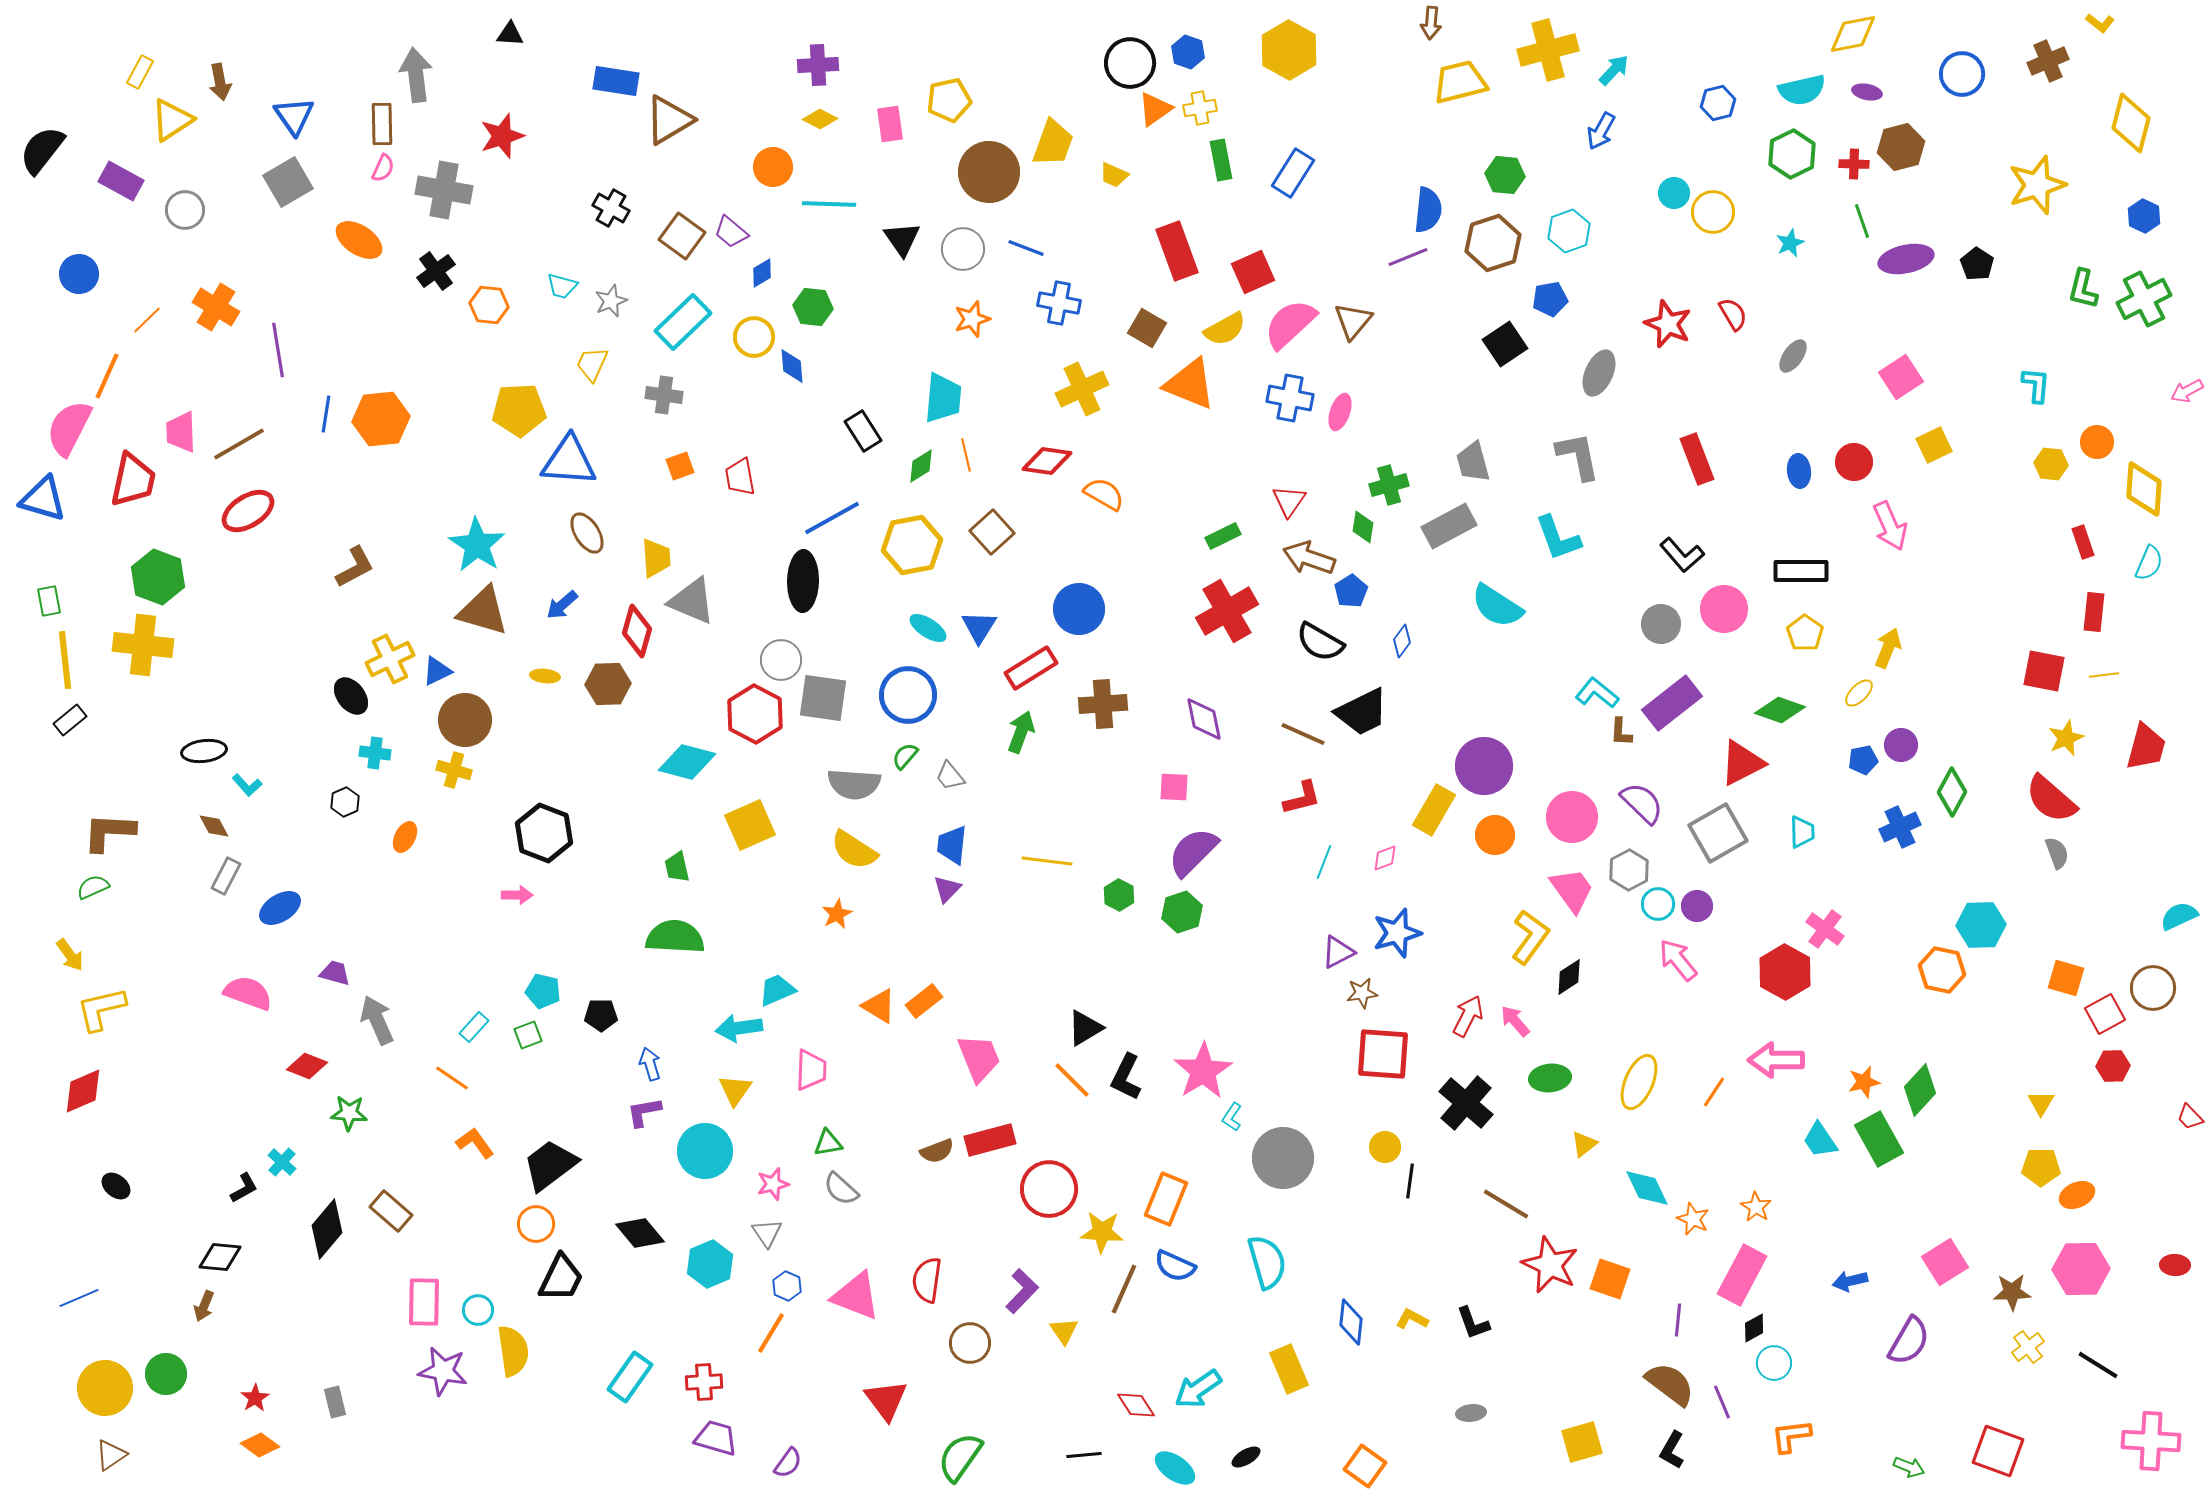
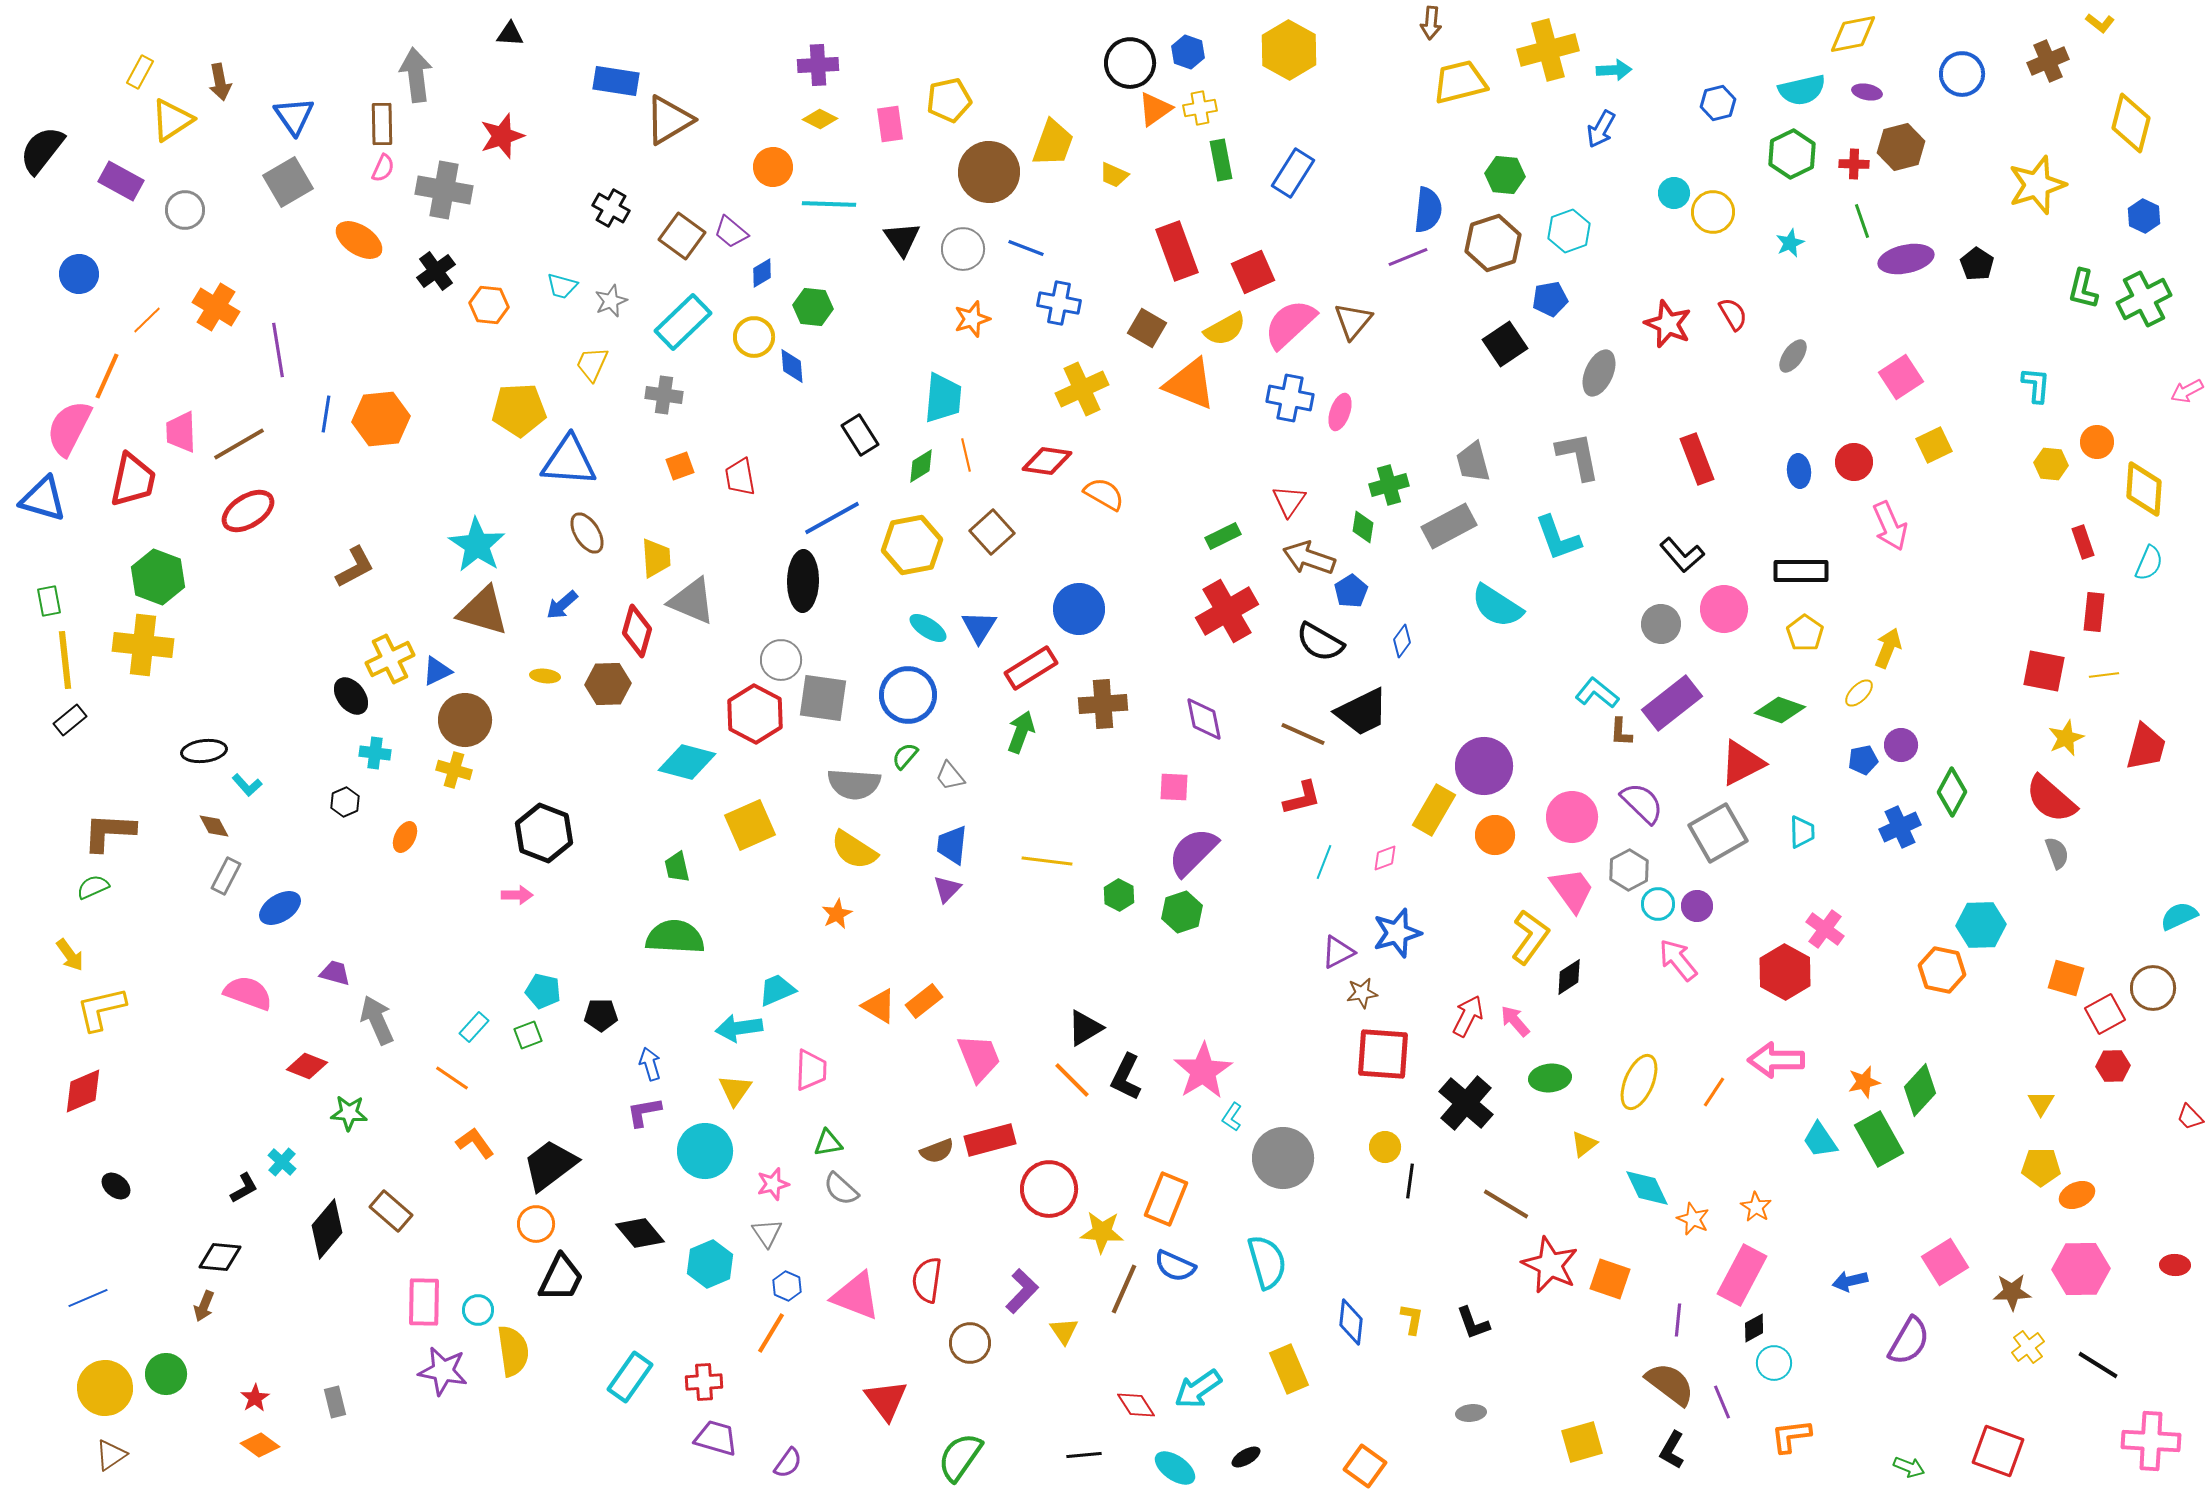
cyan arrow at (1614, 70): rotated 44 degrees clockwise
blue arrow at (1601, 131): moved 2 px up
black rectangle at (863, 431): moved 3 px left, 4 px down
blue line at (79, 1298): moved 9 px right
yellow L-shape at (1412, 1319): rotated 72 degrees clockwise
